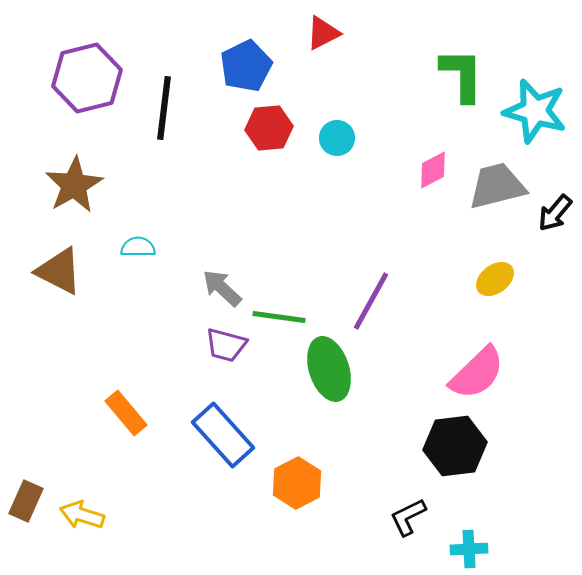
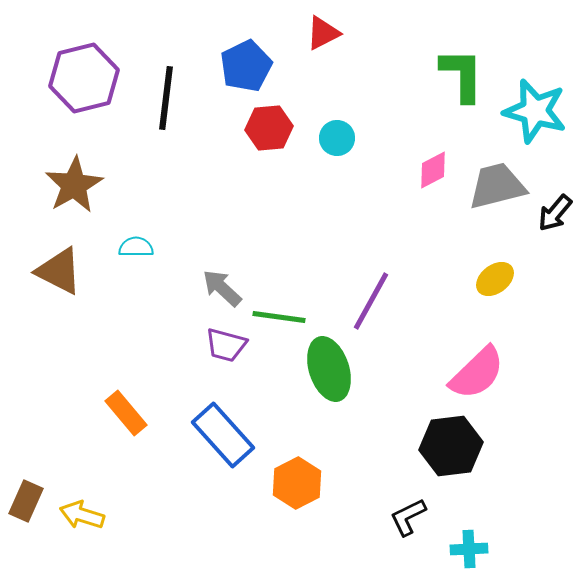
purple hexagon: moved 3 px left
black line: moved 2 px right, 10 px up
cyan semicircle: moved 2 px left
black hexagon: moved 4 px left
